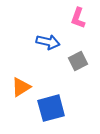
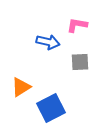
pink L-shape: moved 1 px left, 7 px down; rotated 80 degrees clockwise
gray square: moved 2 px right, 1 px down; rotated 24 degrees clockwise
blue square: rotated 12 degrees counterclockwise
